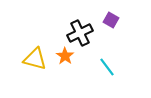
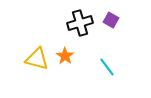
black cross: moved 10 px up; rotated 10 degrees clockwise
yellow triangle: moved 2 px right
